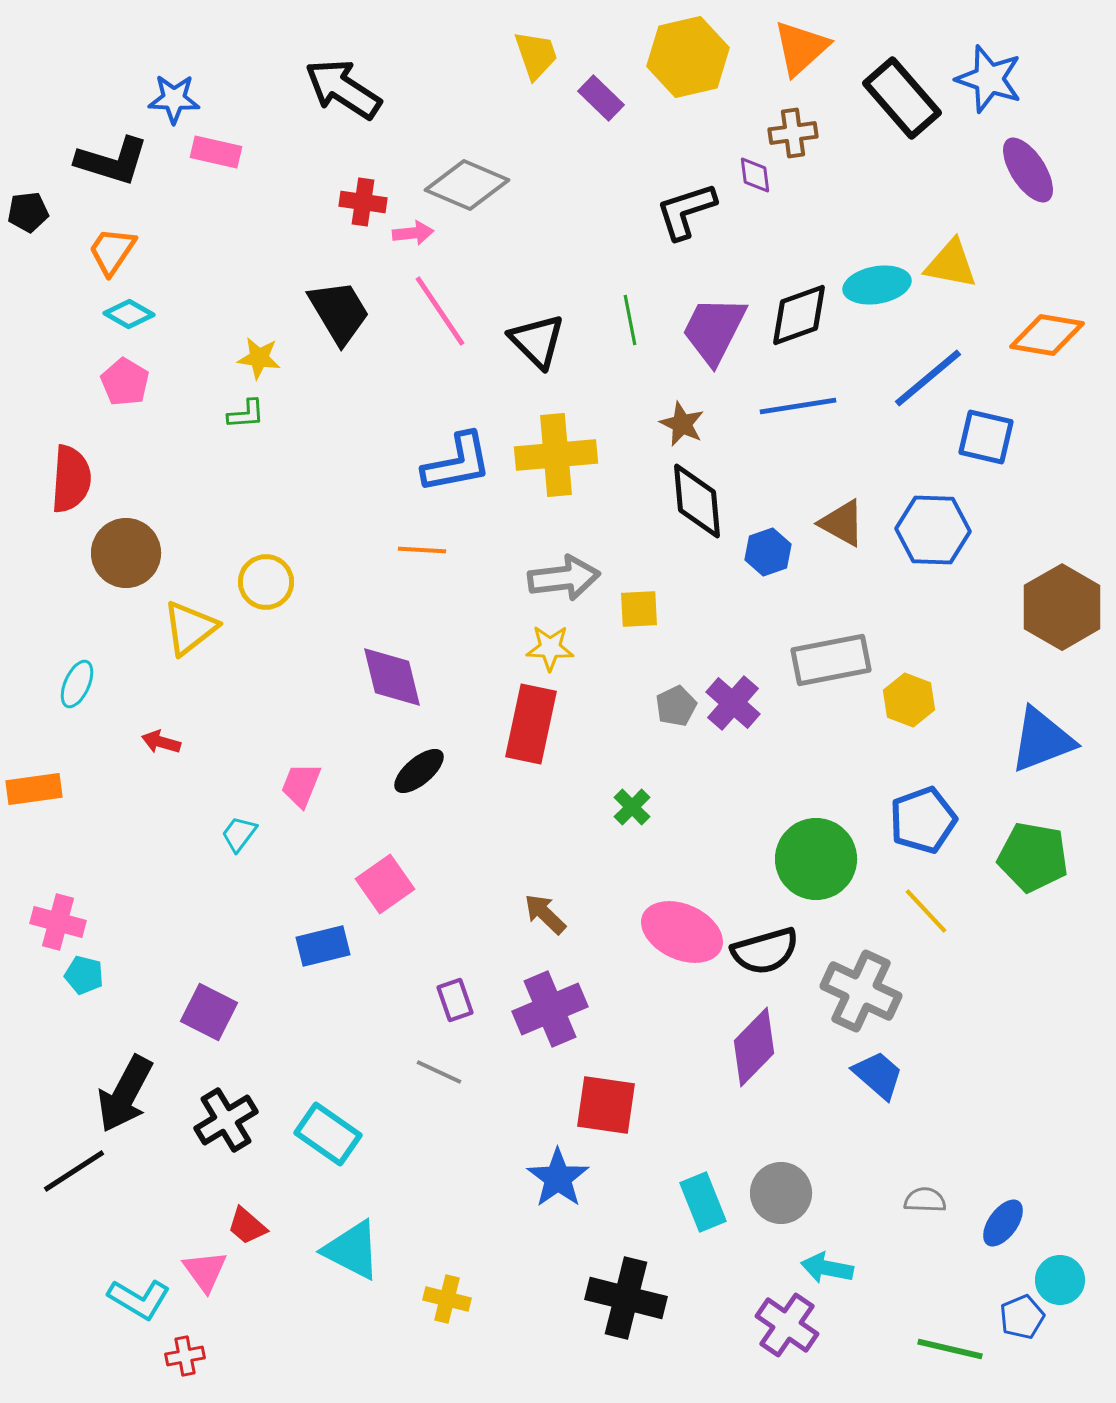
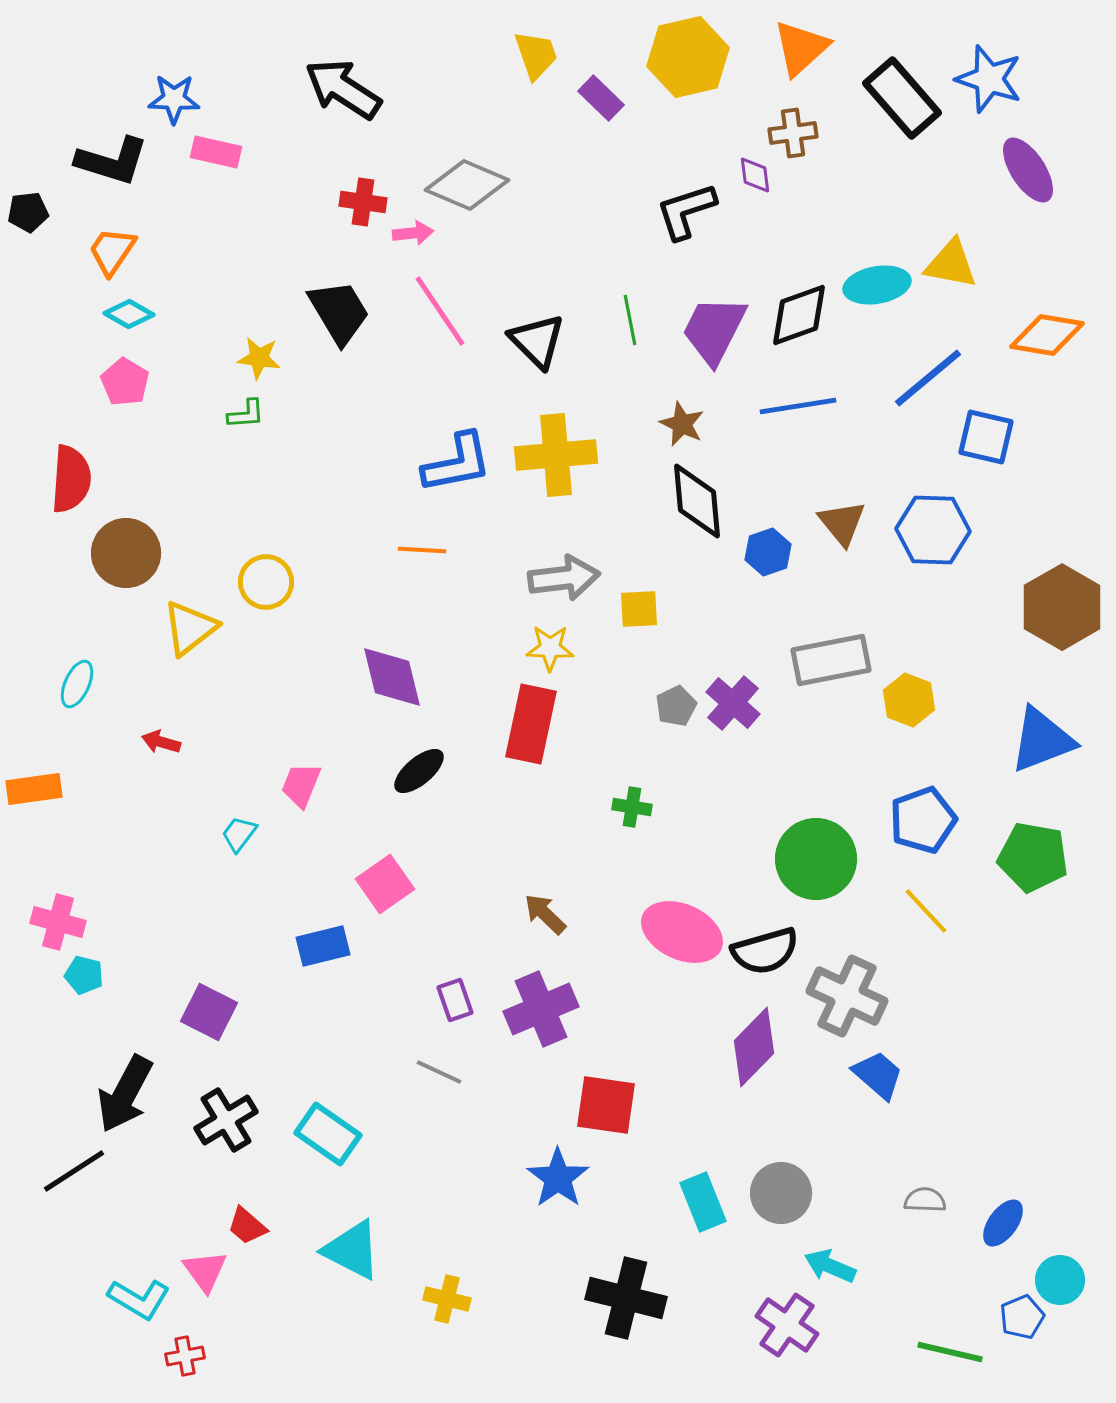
brown triangle at (842, 523): rotated 22 degrees clockwise
green cross at (632, 807): rotated 36 degrees counterclockwise
gray cross at (861, 991): moved 14 px left, 5 px down
purple cross at (550, 1009): moved 9 px left
cyan arrow at (827, 1268): moved 3 px right, 2 px up; rotated 12 degrees clockwise
green line at (950, 1349): moved 3 px down
